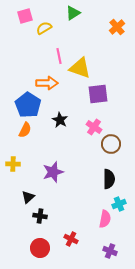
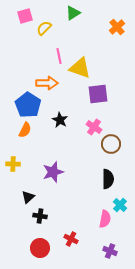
yellow semicircle: rotated 14 degrees counterclockwise
black semicircle: moved 1 px left
cyan cross: moved 1 px right, 1 px down; rotated 24 degrees counterclockwise
